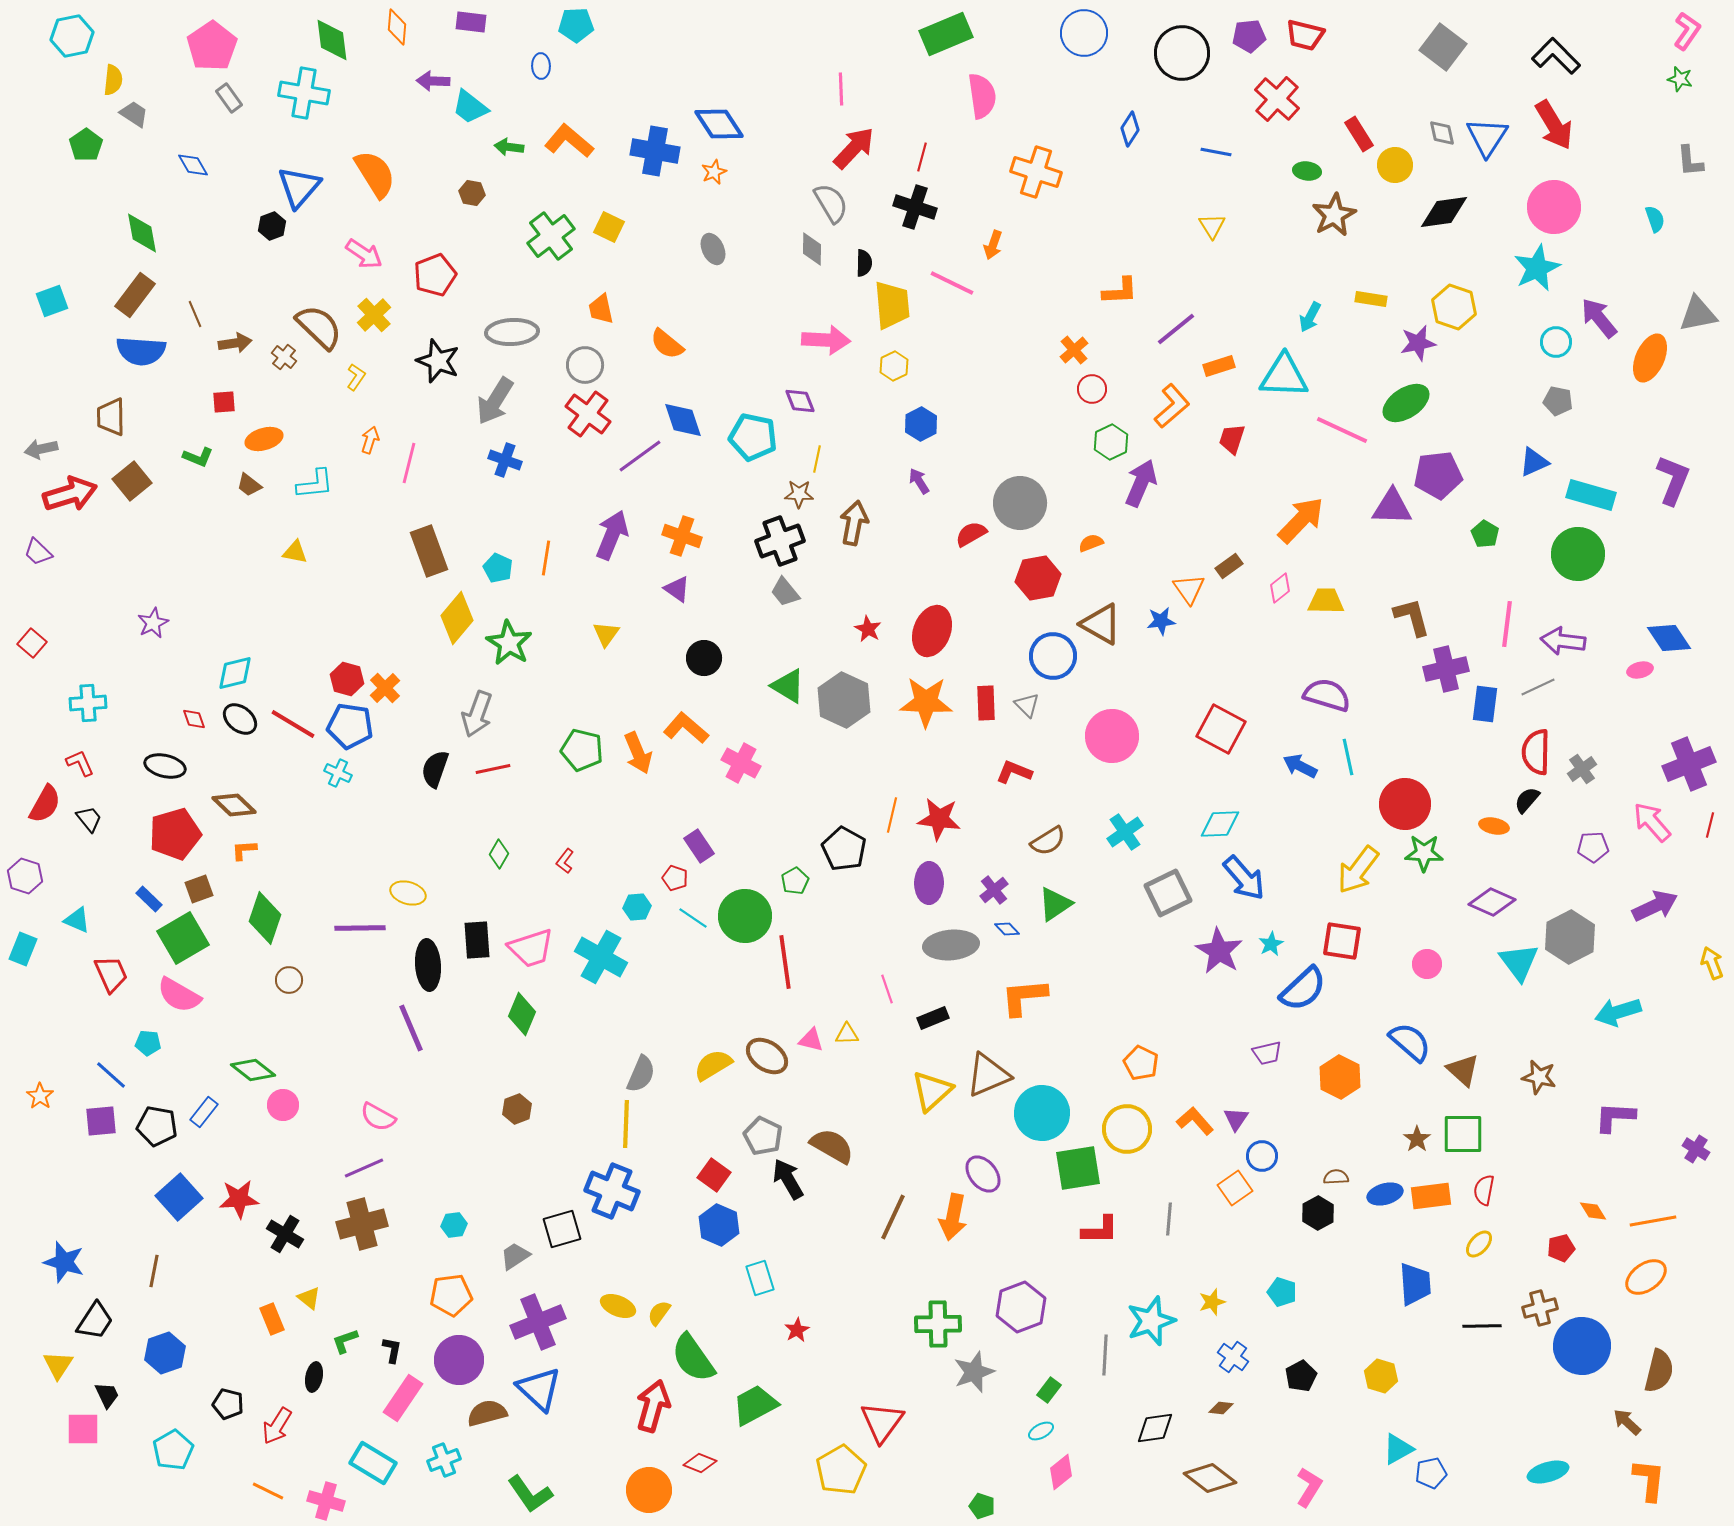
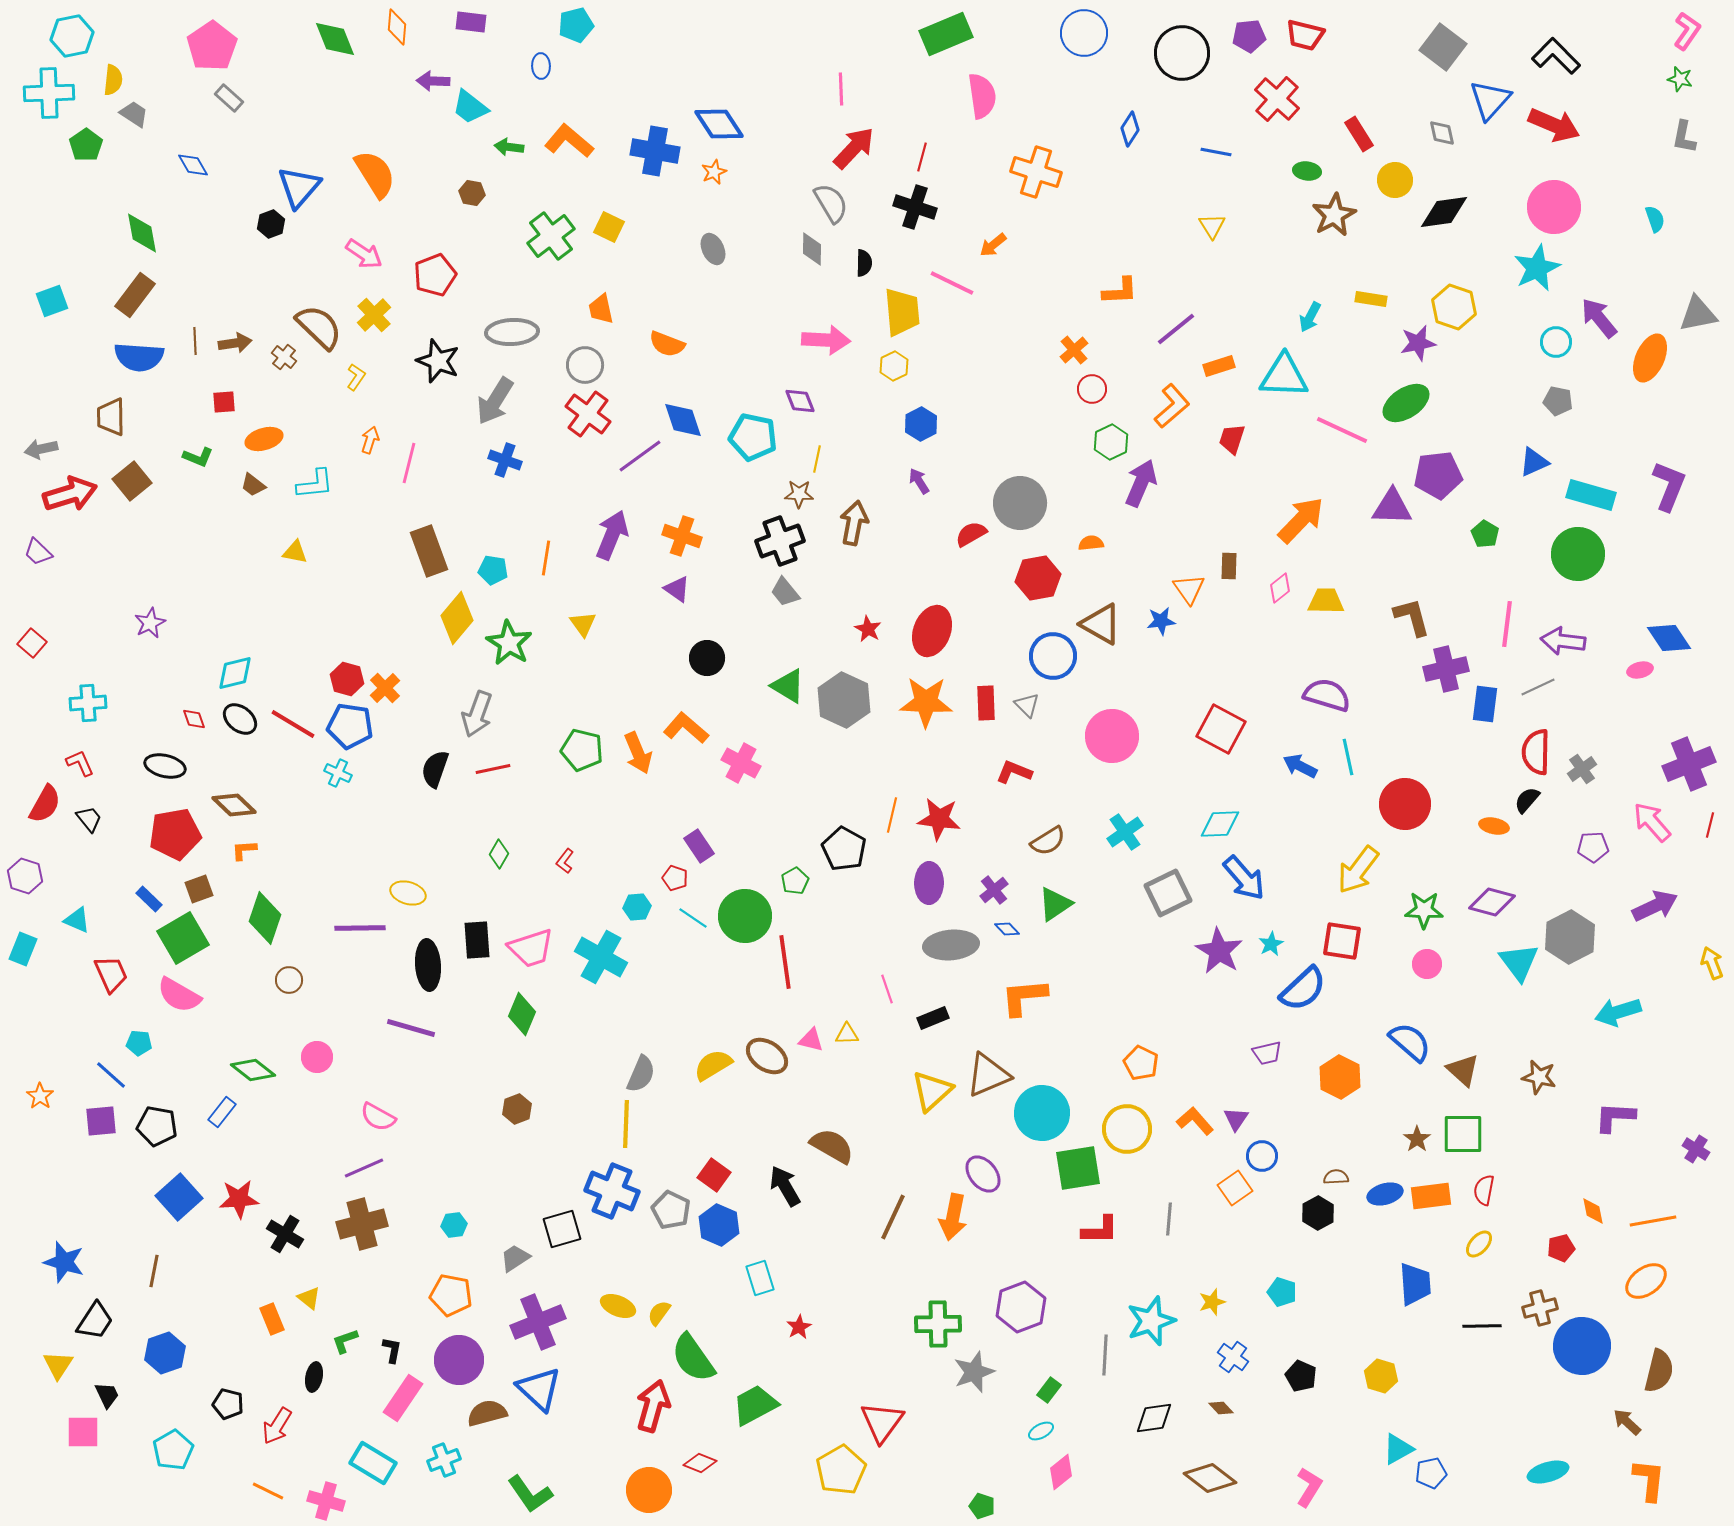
cyan pentagon at (576, 25): rotated 12 degrees counterclockwise
green diamond at (332, 40): moved 3 px right, 1 px up; rotated 15 degrees counterclockwise
cyan cross at (304, 93): moved 255 px left; rotated 12 degrees counterclockwise
gray rectangle at (229, 98): rotated 12 degrees counterclockwise
red arrow at (1554, 125): rotated 36 degrees counterclockwise
blue triangle at (1487, 137): moved 3 px right, 37 px up; rotated 9 degrees clockwise
gray L-shape at (1690, 161): moved 6 px left, 24 px up; rotated 16 degrees clockwise
yellow circle at (1395, 165): moved 15 px down
black hexagon at (272, 226): moved 1 px left, 2 px up
orange arrow at (993, 245): rotated 32 degrees clockwise
yellow trapezoid at (892, 305): moved 10 px right, 7 px down
brown line at (195, 314): moved 27 px down; rotated 20 degrees clockwise
orange semicircle at (667, 344): rotated 18 degrees counterclockwise
blue semicircle at (141, 351): moved 2 px left, 6 px down
purple L-shape at (1673, 480): moved 4 px left, 6 px down
brown trapezoid at (249, 485): moved 4 px right
orange semicircle at (1091, 543): rotated 15 degrees clockwise
brown rectangle at (1229, 566): rotated 52 degrees counterclockwise
cyan pentagon at (498, 568): moved 5 px left, 2 px down; rotated 16 degrees counterclockwise
purple star at (153, 623): moved 3 px left
yellow triangle at (606, 634): moved 23 px left, 10 px up; rotated 12 degrees counterclockwise
black circle at (704, 658): moved 3 px right
red pentagon at (175, 834): rotated 6 degrees clockwise
green star at (1424, 853): moved 57 px down
purple diamond at (1492, 902): rotated 9 degrees counterclockwise
purple line at (411, 1028): rotated 51 degrees counterclockwise
cyan pentagon at (148, 1043): moved 9 px left
pink circle at (283, 1105): moved 34 px right, 48 px up
blue rectangle at (204, 1112): moved 18 px right
gray pentagon at (763, 1136): moved 92 px left, 74 px down
black arrow at (788, 1179): moved 3 px left, 7 px down
orange diamond at (1593, 1211): rotated 20 degrees clockwise
gray trapezoid at (515, 1256): moved 2 px down
orange ellipse at (1646, 1277): moved 4 px down
orange pentagon at (451, 1295): rotated 18 degrees clockwise
red star at (797, 1330): moved 2 px right, 3 px up
black pentagon at (1301, 1376): rotated 20 degrees counterclockwise
brown diamond at (1221, 1408): rotated 40 degrees clockwise
black diamond at (1155, 1428): moved 1 px left, 10 px up
pink square at (83, 1429): moved 3 px down
